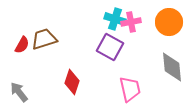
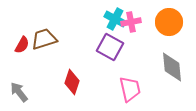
cyan cross: rotated 10 degrees clockwise
